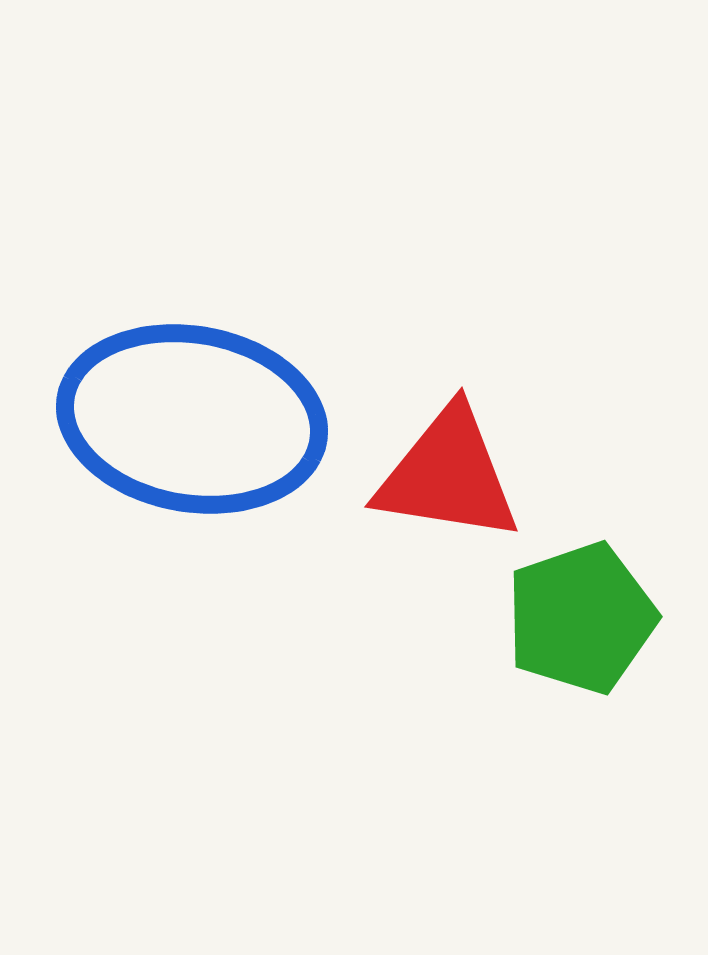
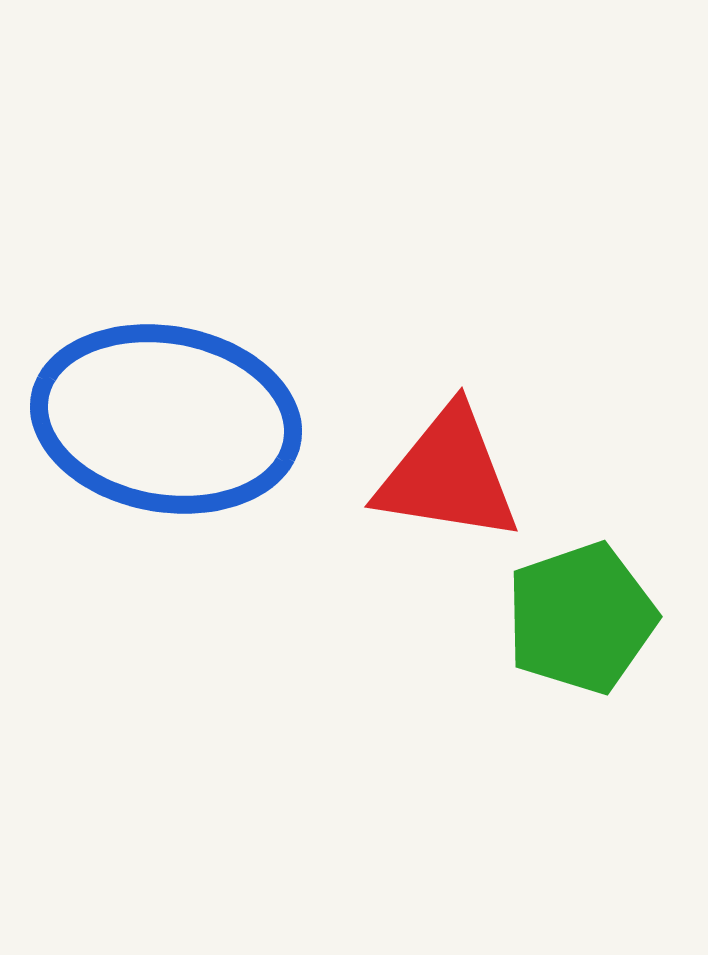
blue ellipse: moved 26 px left
